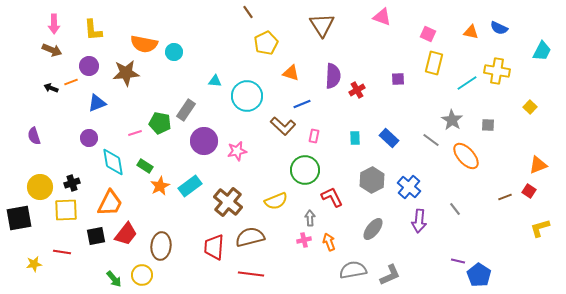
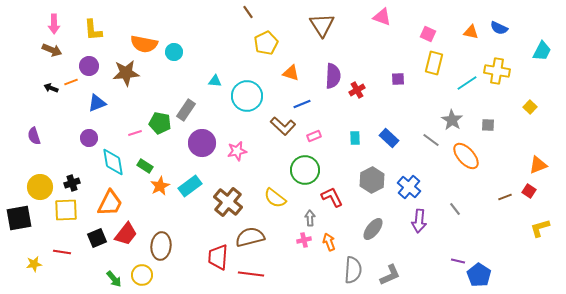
pink rectangle at (314, 136): rotated 56 degrees clockwise
purple circle at (204, 141): moved 2 px left, 2 px down
yellow semicircle at (276, 201): moved 1 px left, 3 px up; rotated 60 degrees clockwise
black square at (96, 236): moved 1 px right, 2 px down; rotated 12 degrees counterclockwise
red trapezoid at (214, 247): moved 4 px right, 10 px down
gray semicircle at (353, 270): rotated 104 degrees clockwise
